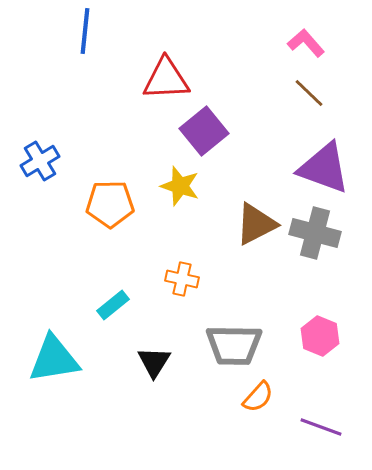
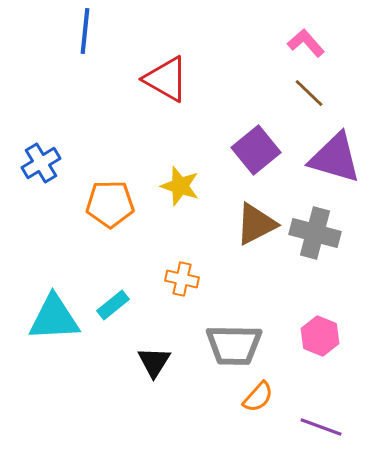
red triangle: rotated 33 degrees clockwise
purple square: moved 52 px right, 19 px down
blue cross: moved 1 px right, 2 px down
purple triangle: moved 11 px right, 10 px up; rotated 4 degrees counterclockwise
cyan triangle: moved 41 px up; rotated 6 degrees clockwise
